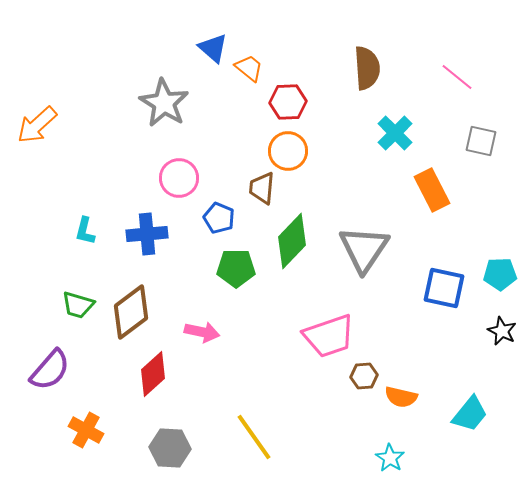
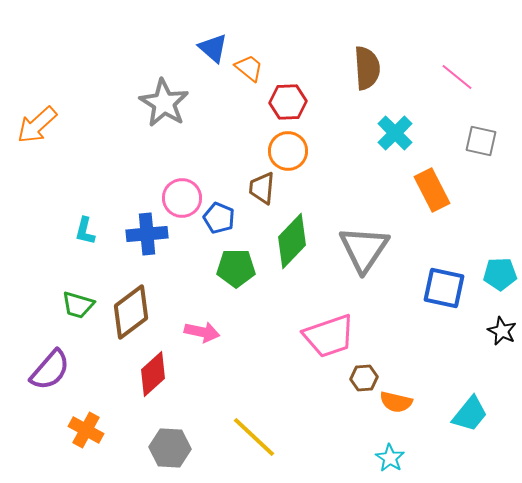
pink circle: moved 3 px right, 20 px down
brown hexagon: moved 2 px down
orange semicircle: moved 5 px left, 5 px down
yellow line: rotated 12 degrees counterclockwise
